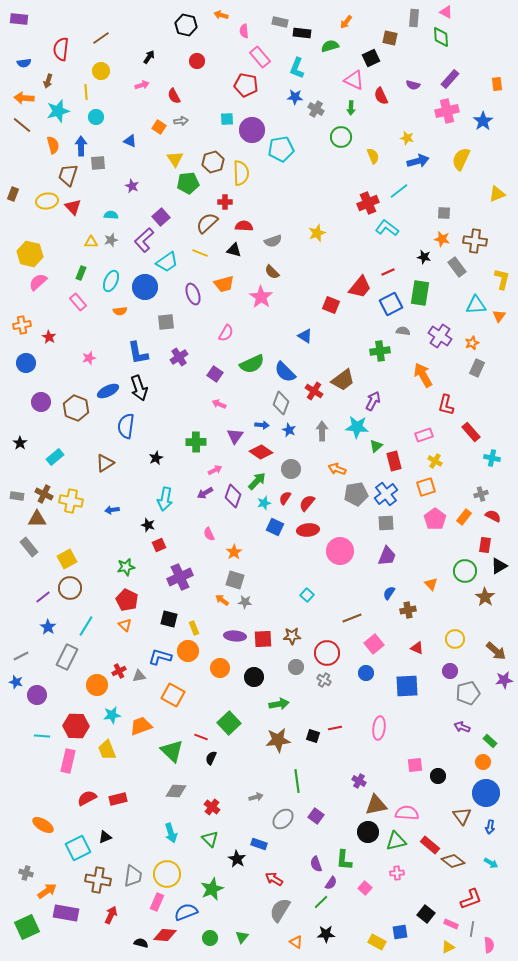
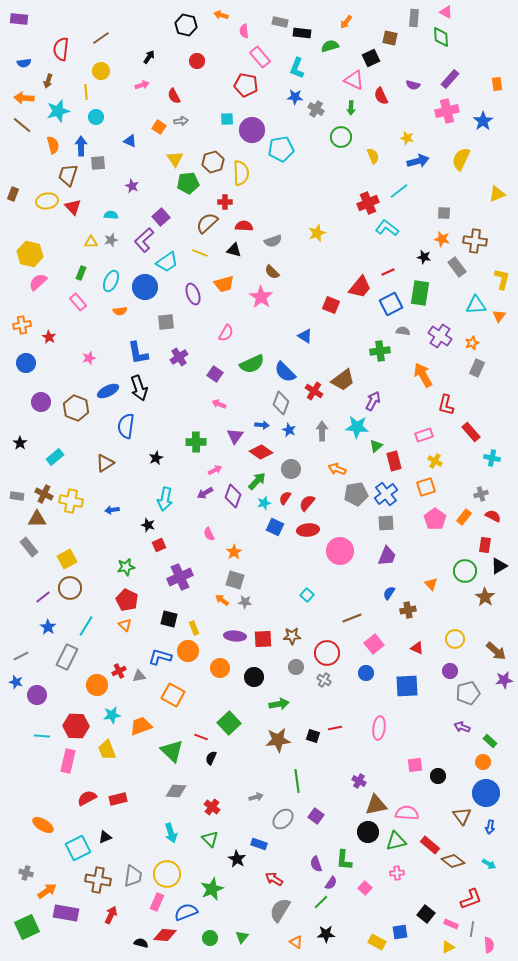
cyan arrow at (491, 863): moved 2 px left, 1 px down
